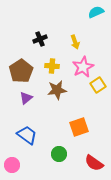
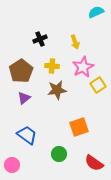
purple triangle: moved 2 px left
